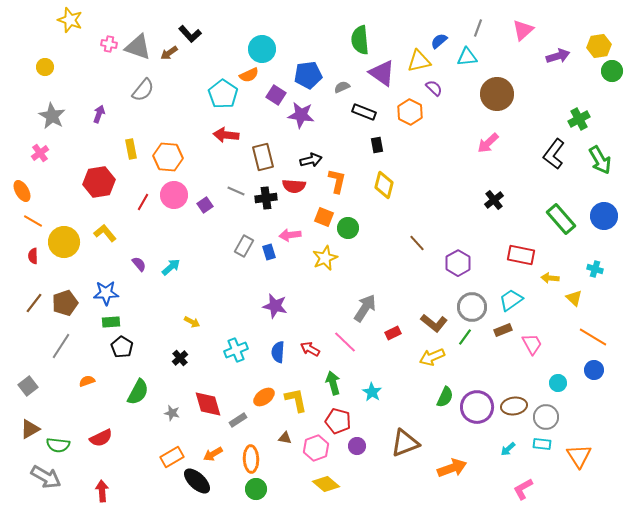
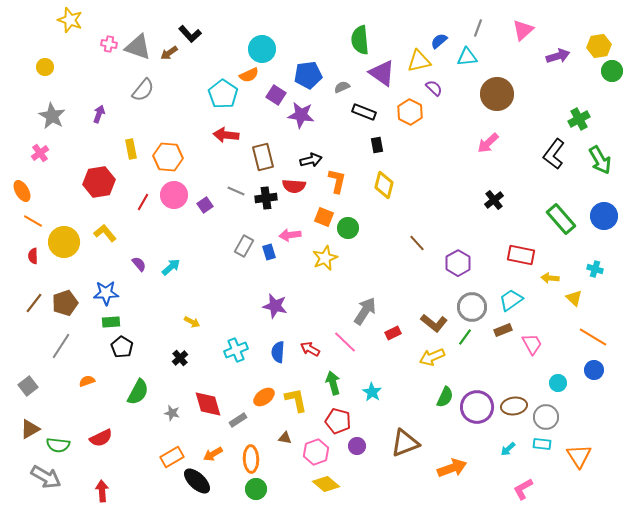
gray arrow at (365, 308): moved 3 px down
pink hexagon at (316, 448): moved 4 px down
